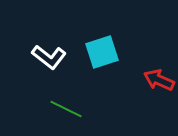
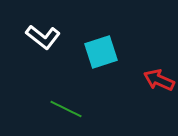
cyan square: moved 1 px left
white L-shape: moved 6 px left, 20 px up
